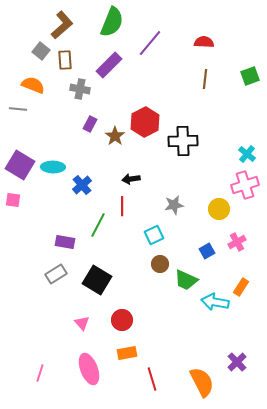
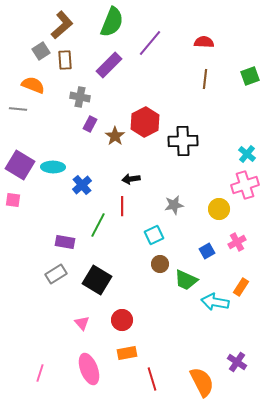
gray square at (41, 51): rotated 18 degrees clockwise
gray cross at (80, 89): moved 8 px down
purple cross at (237, 362): rotated 12 degrees counterclockwise
